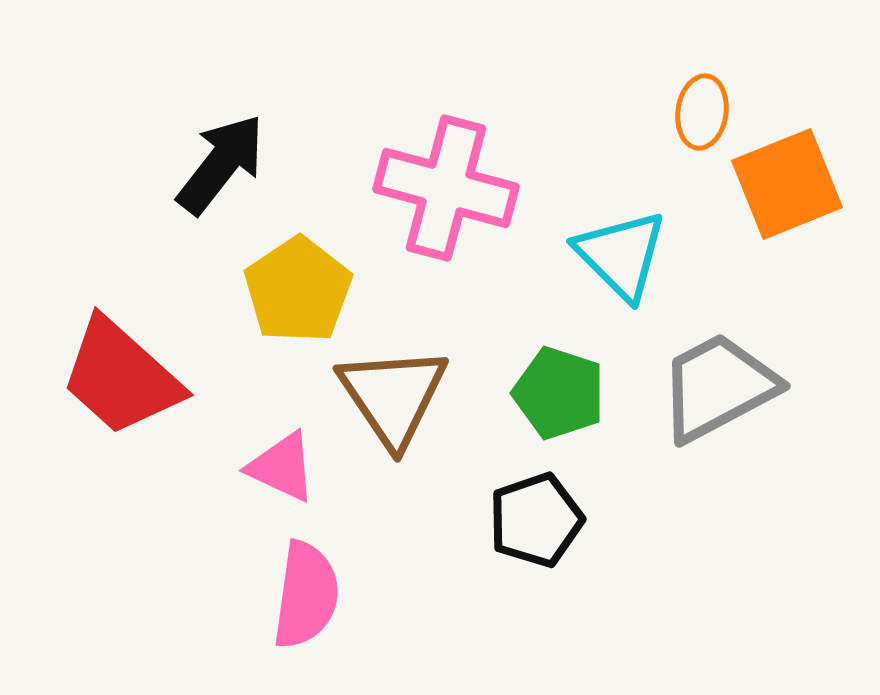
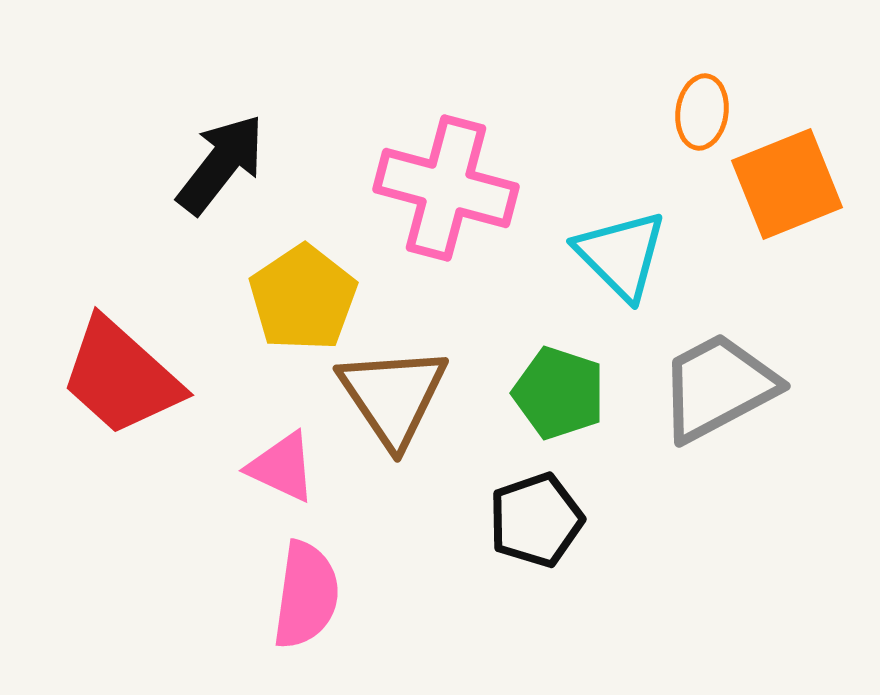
yellow pentagon: moved 5 px right, 8 px down
